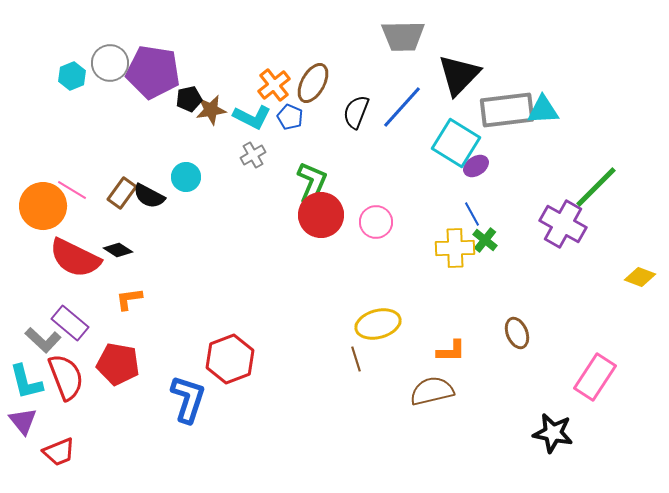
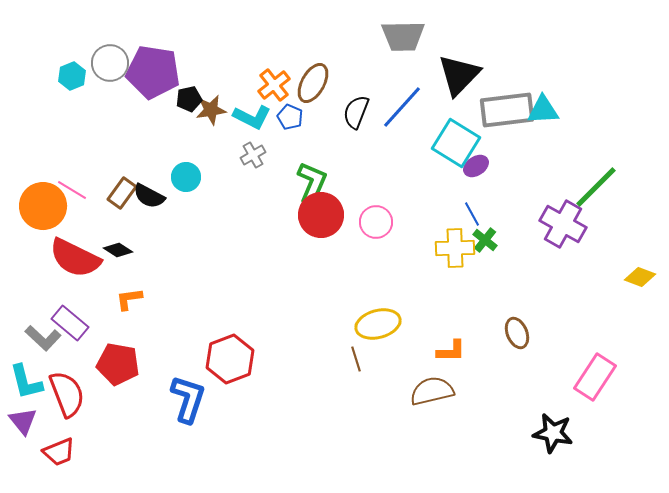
gray L-shape at (43, 340): moved 2 px up
red semicircle at (66, 377): moved 1 px right, 17 px down
